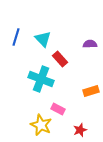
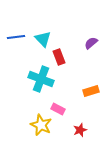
blue line: rotated 66 degrees clockwise
purple semicircle: moved 1 px right, 1 px up; rotated 40 degrees counterclockwise
red rectangle: moved 1 px left, 2 px up; rotated 21 degrees clockwise
